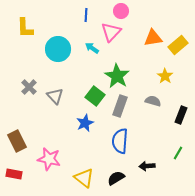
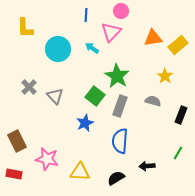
pink star: moved 2 px left
yellow triangle: moved 4 px left, 6 px up; rotated 35 degrees counterclockwise
